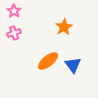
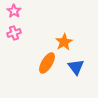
orange star: moved 15 px down
orange ellipse: moved 1 px left, 2 px down; rotated 20 degrees counterclockwise
blue triangle: moved 3 px right, 2 px down
